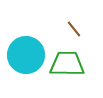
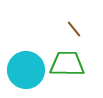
cyan circle: moved 15 px down
